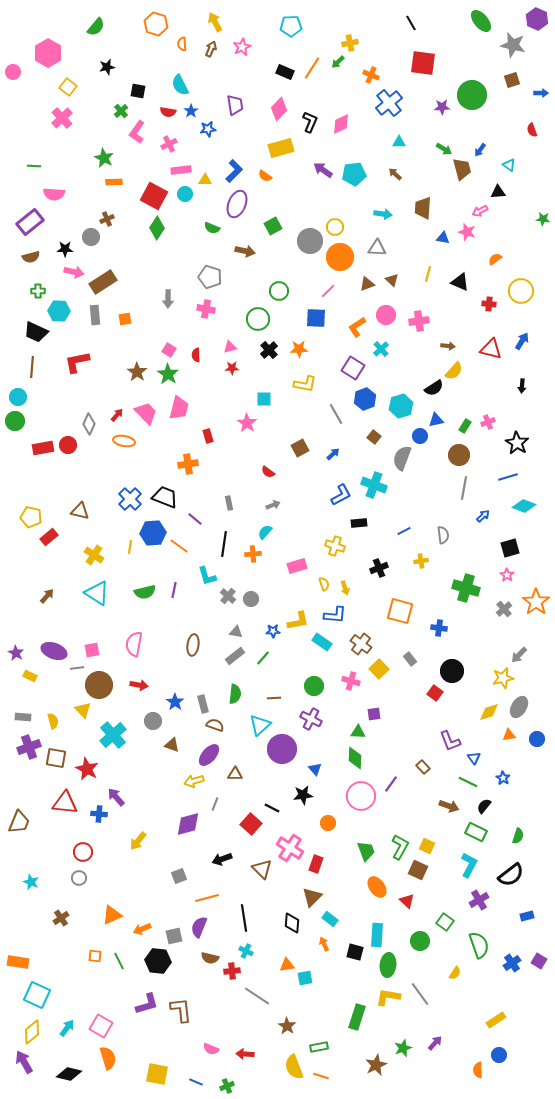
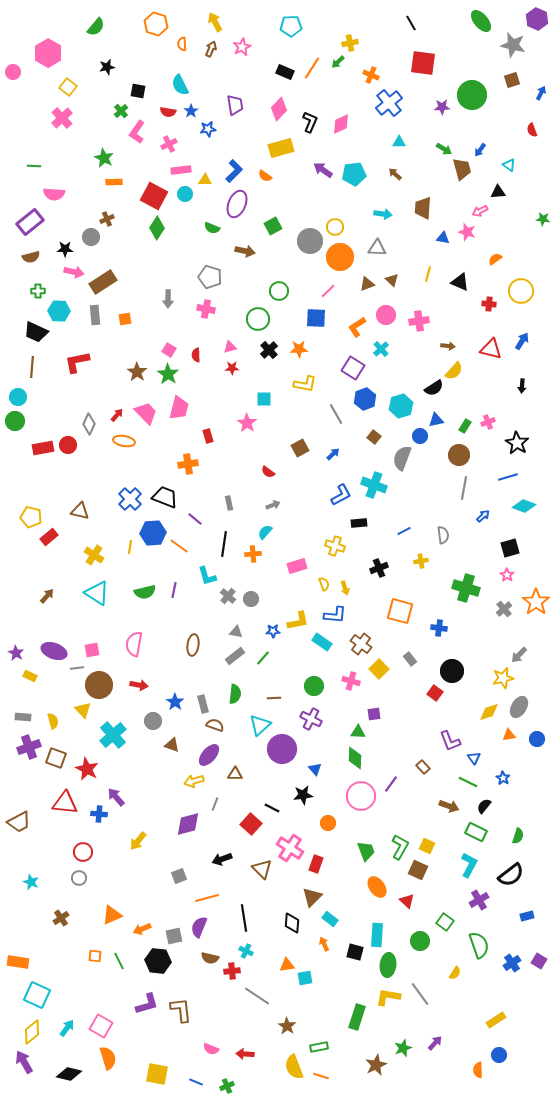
blue arrow at (541, 93): rotated 64 degrees counterclockwise
brown square at (56, 758): rotated 10 degrees clockwise
brown trapezoid at (19, 822): rotated 40 degrees clockwise
